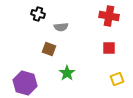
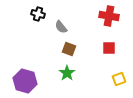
gray semicircle: rotated 56 degrees clockwise
brown square: moved 20 px right
yellow square: moved 2 px right
purple hexagon: moved 2 px up
